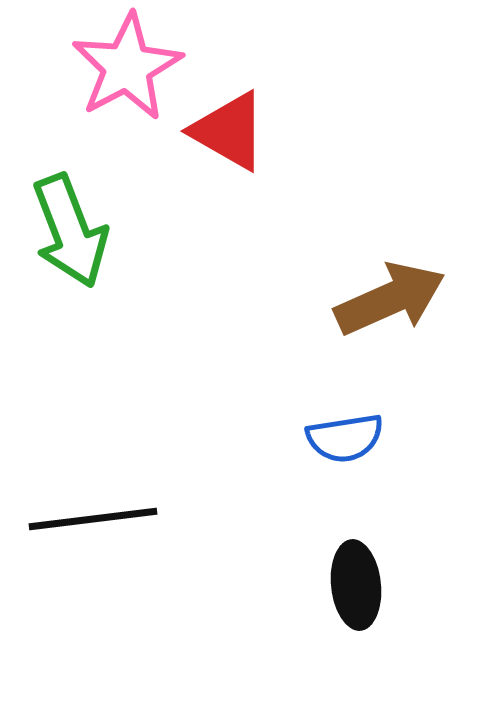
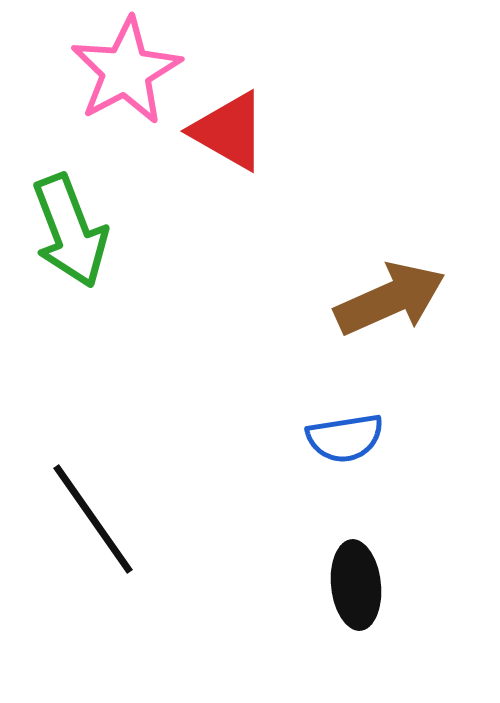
pink star: moved 1 px left, 4 px down
black line: rotated 62 degrees clockwise
